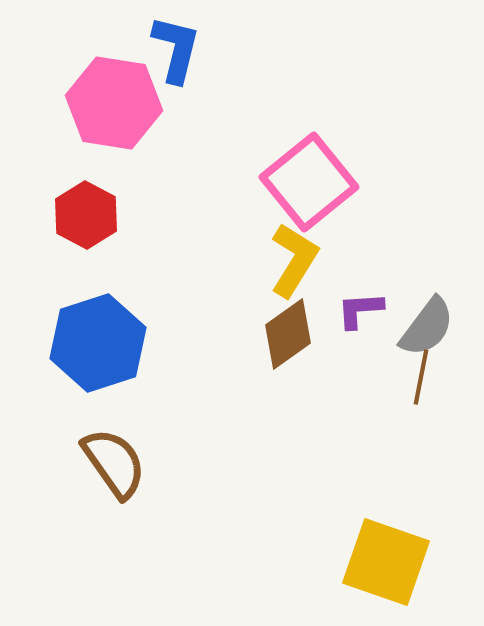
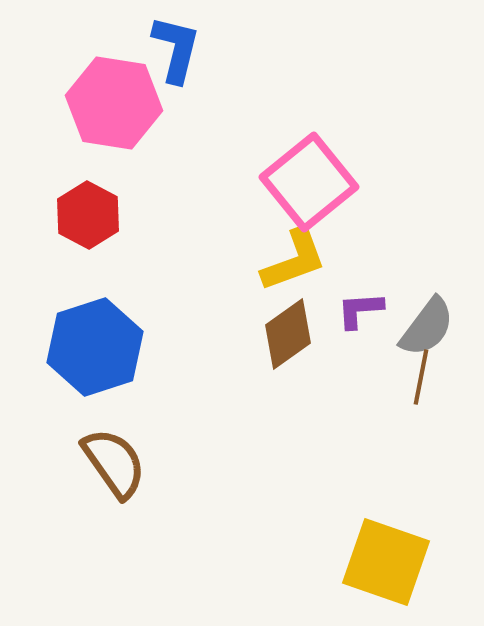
red hexagon: moved 2 px right
yellow L-shape: rotated 38 degrees clockwise
blue hexagon: moved 3 px left, 4 px down
